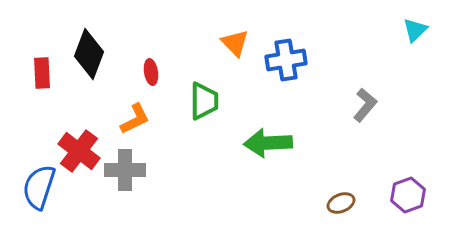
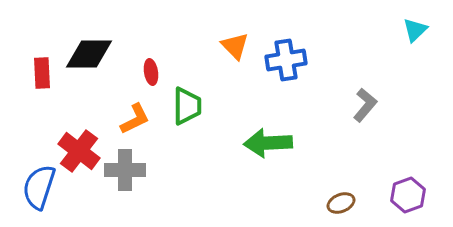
orange triangle: moved 3 px down
black diamond: rotated 69 degrees clockwise
green trapezoid: moved 17 px left, 5 px down
